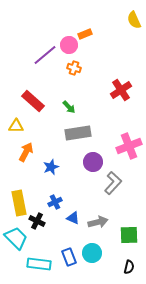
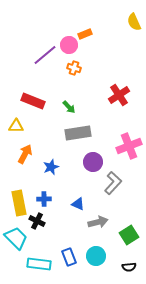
yellow semicircle: moved 2 px down
red cross: moved 2 px left, 5 px down
red rectangle: rotated 20 degrees counterclockwise
orange arrow: moved 1 px left, 2 px down
blue cross: moved 11 px left, 3 px up; rotated 24 degrees clockwise
blue triangle: moved 5 px right, 14 px up
green square: rotated 30 degrees counterclockwise
cyan circle: moved 4 px right, 3 px down
black semicircle: rotated 72 degrees clockwise
